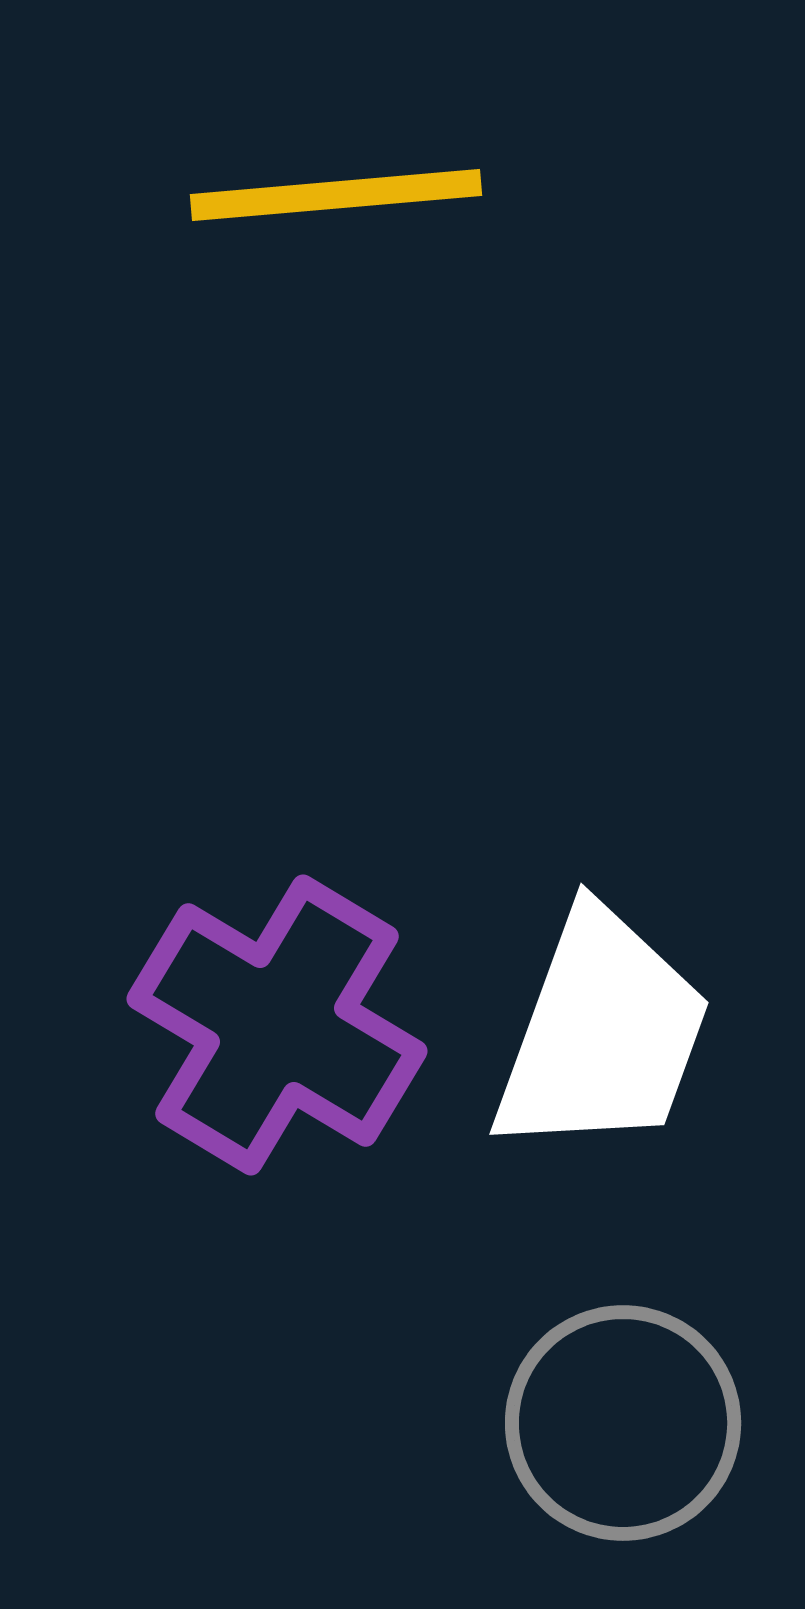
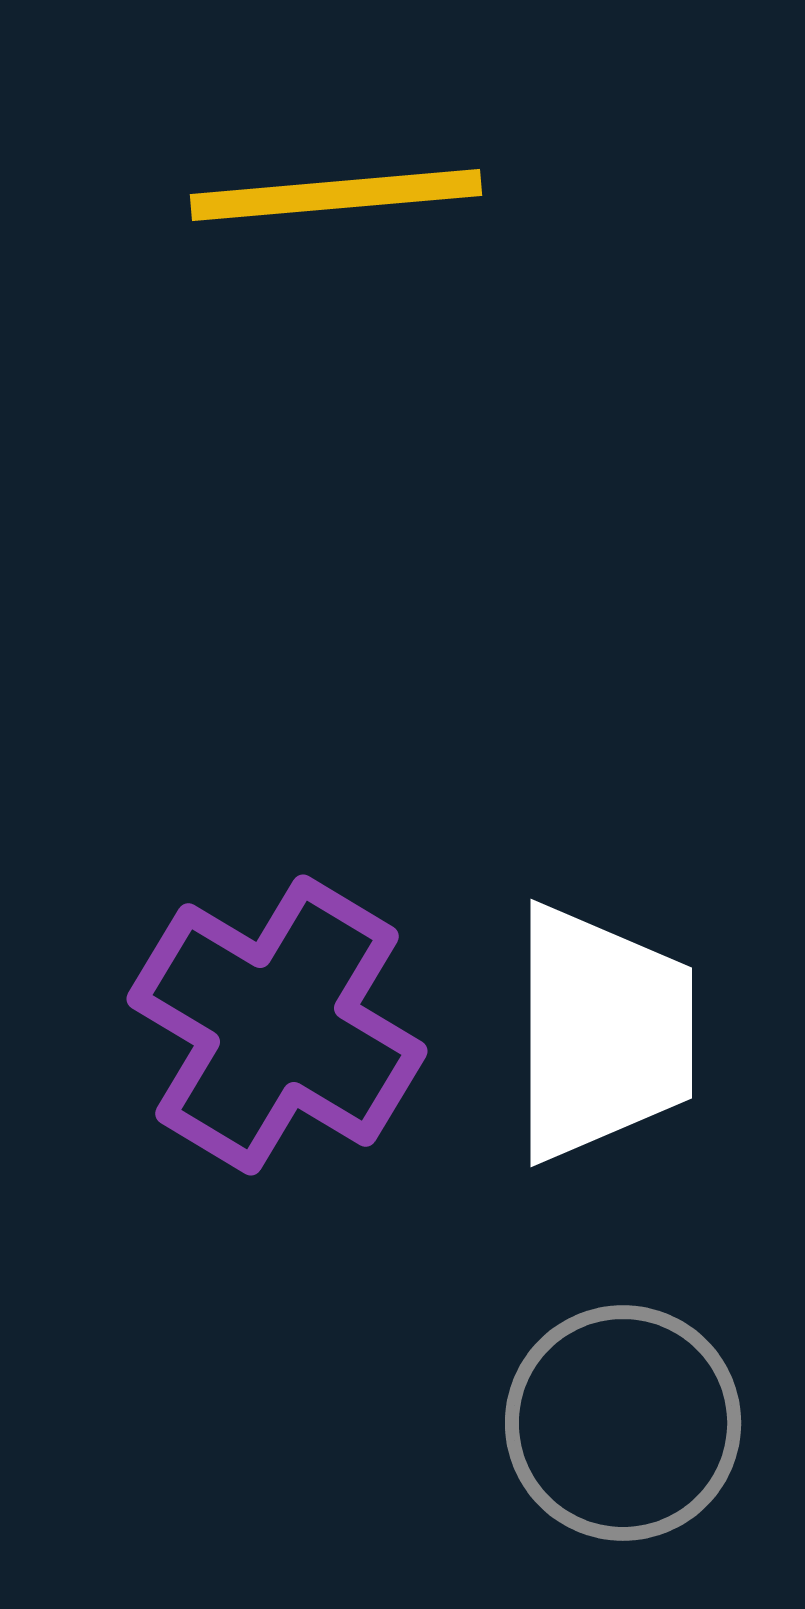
white trapezoid: rotated 20 degrees counterclockwise
